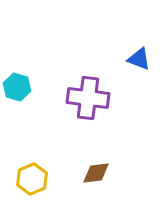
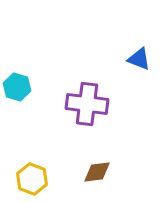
purple cross: moved 1 px left, 6 px down
brown diamond: moved 1 px right, 1 px up
yellow hexagon: rotated 16 degrees counterclockwise
